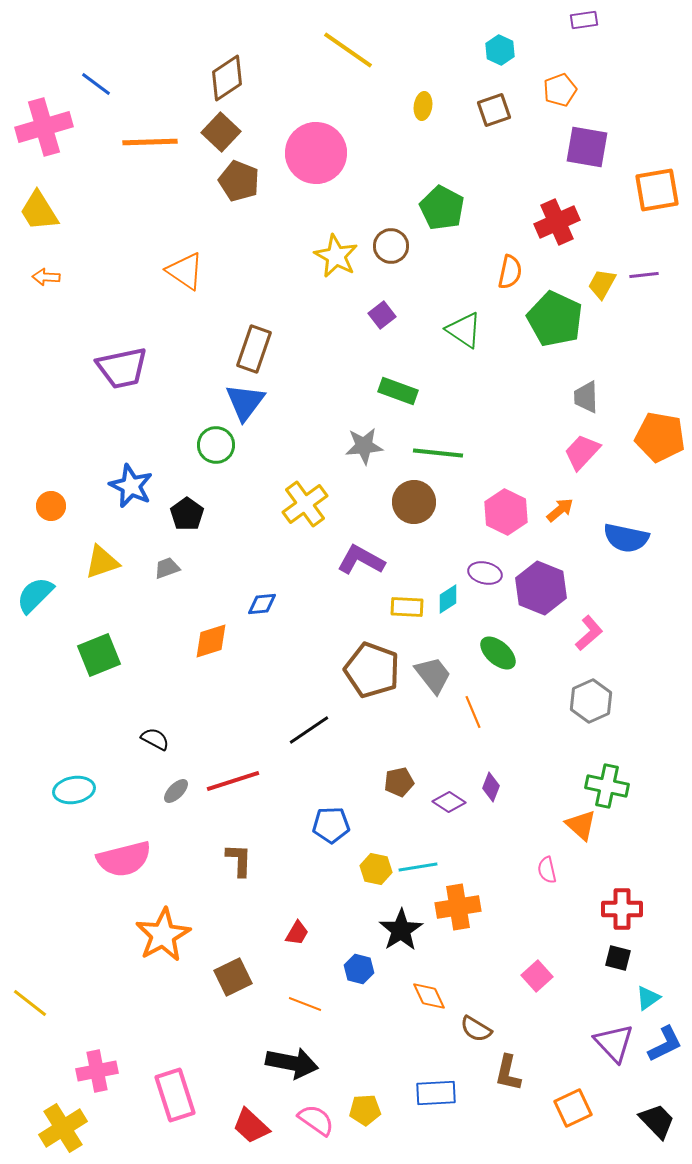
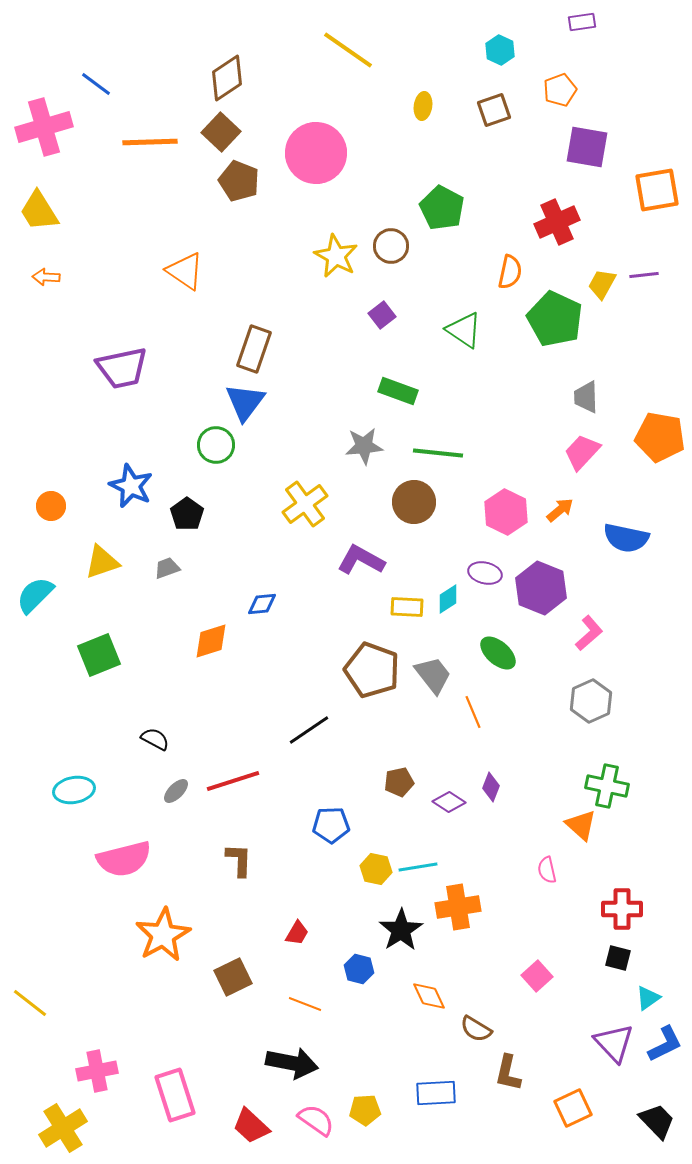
purple rectangle at (584, 20): moved 2 px left, 2 px down
